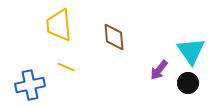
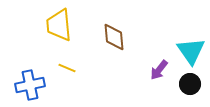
yellow line: moved 1 px right, 1 px down
black circle: moved 2 px right, 1 px down
